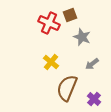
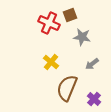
gray star: rotated 12 degrees counterclockwise
